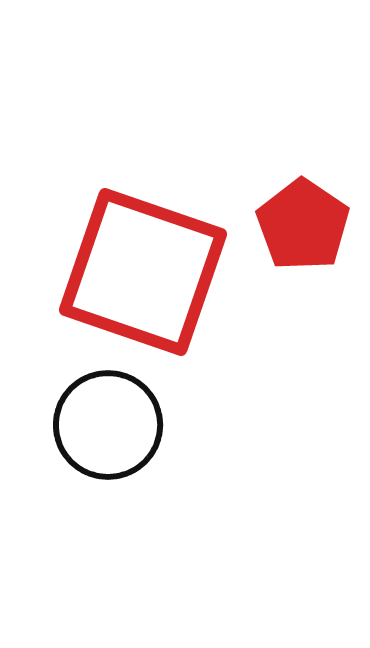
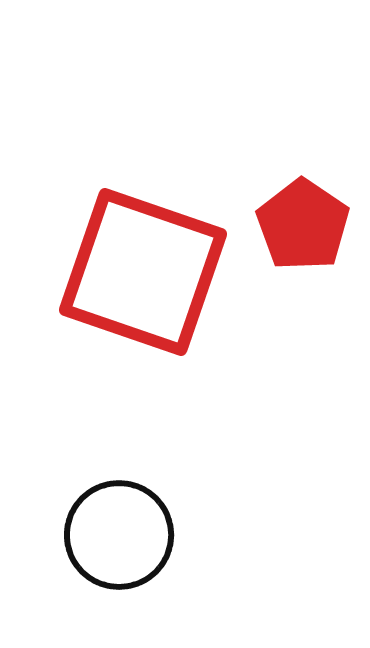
black circle: moved 11 px right, 110 px down
